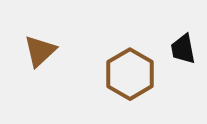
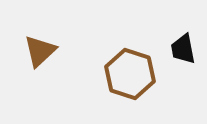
brown hexagon: rotated 12 degrees counterclockwise
